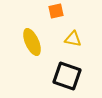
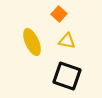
orange square: moved 3 px right, 3 px down; rotated 35 degrees counterclockwise
yellow triangle: moved 6 px left, 2 px down
